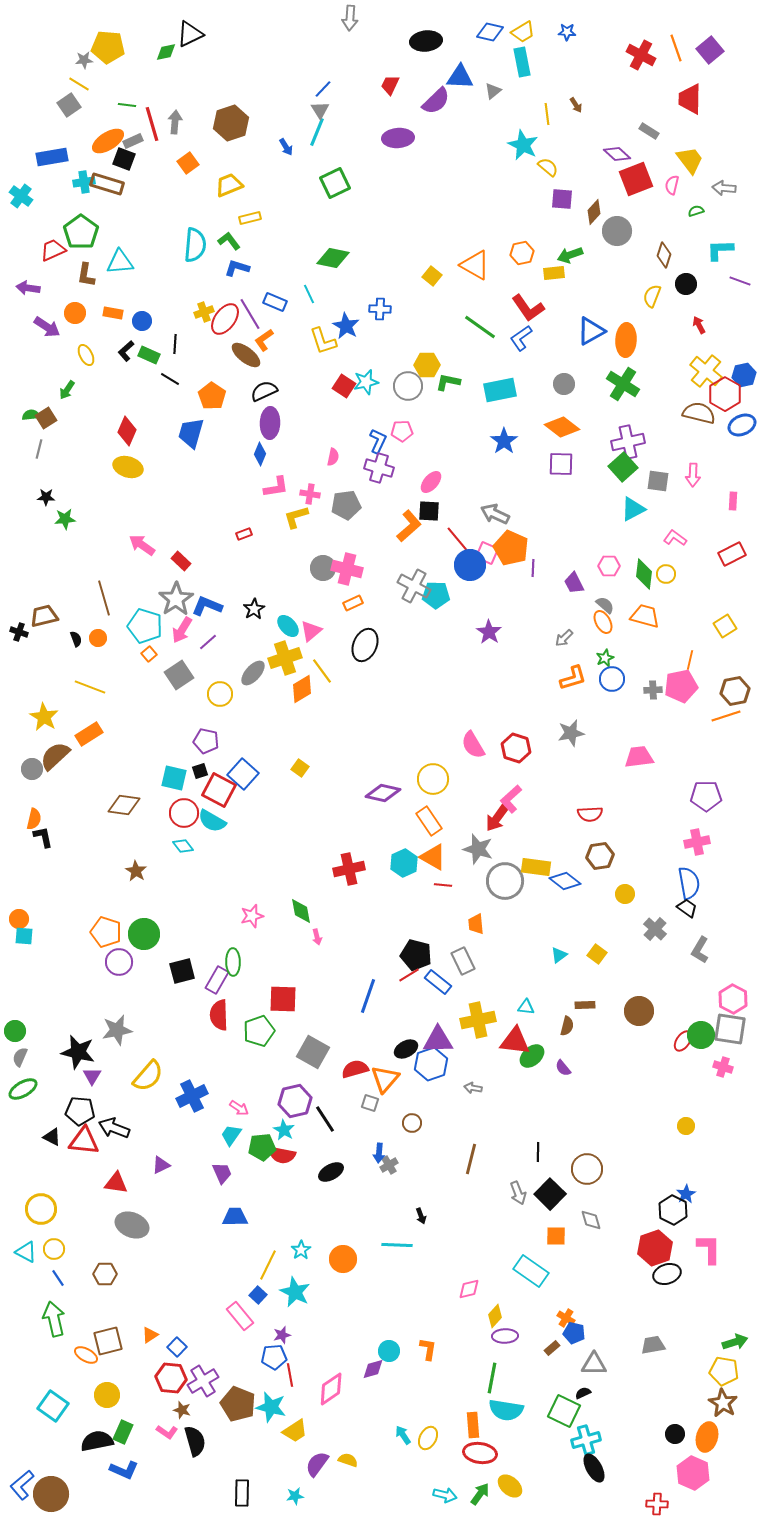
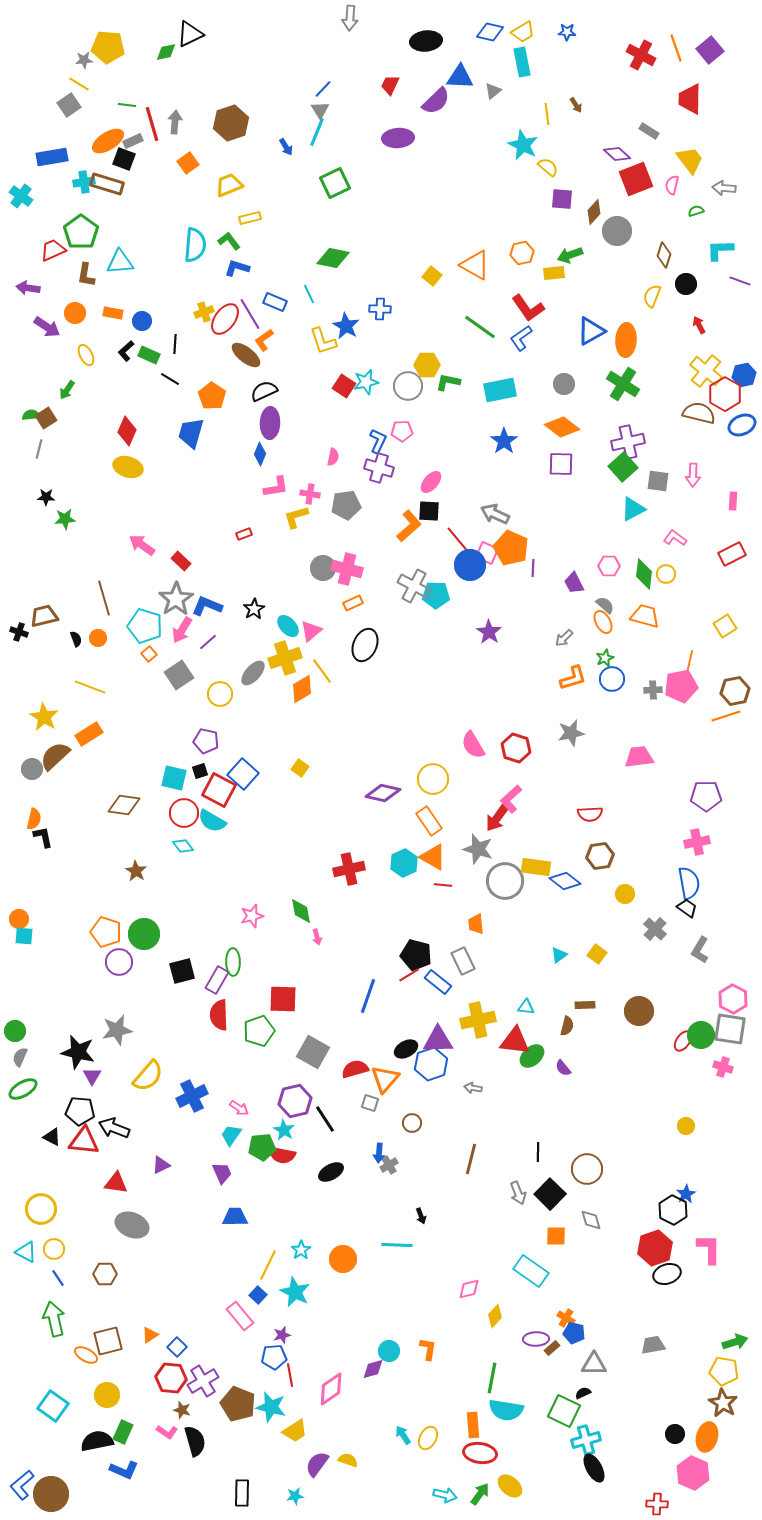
purple ellipse at (505, 1336): moved 31 px right, 3 px down
